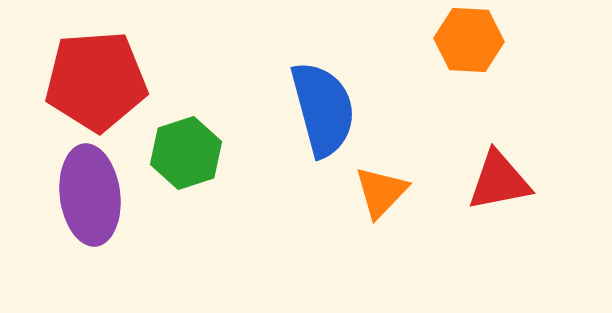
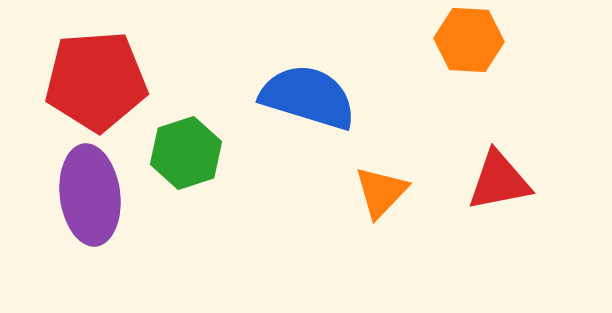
blue semicircle: moved 15 px left, 12 px up; rotated 58 degrees counterclockwise
